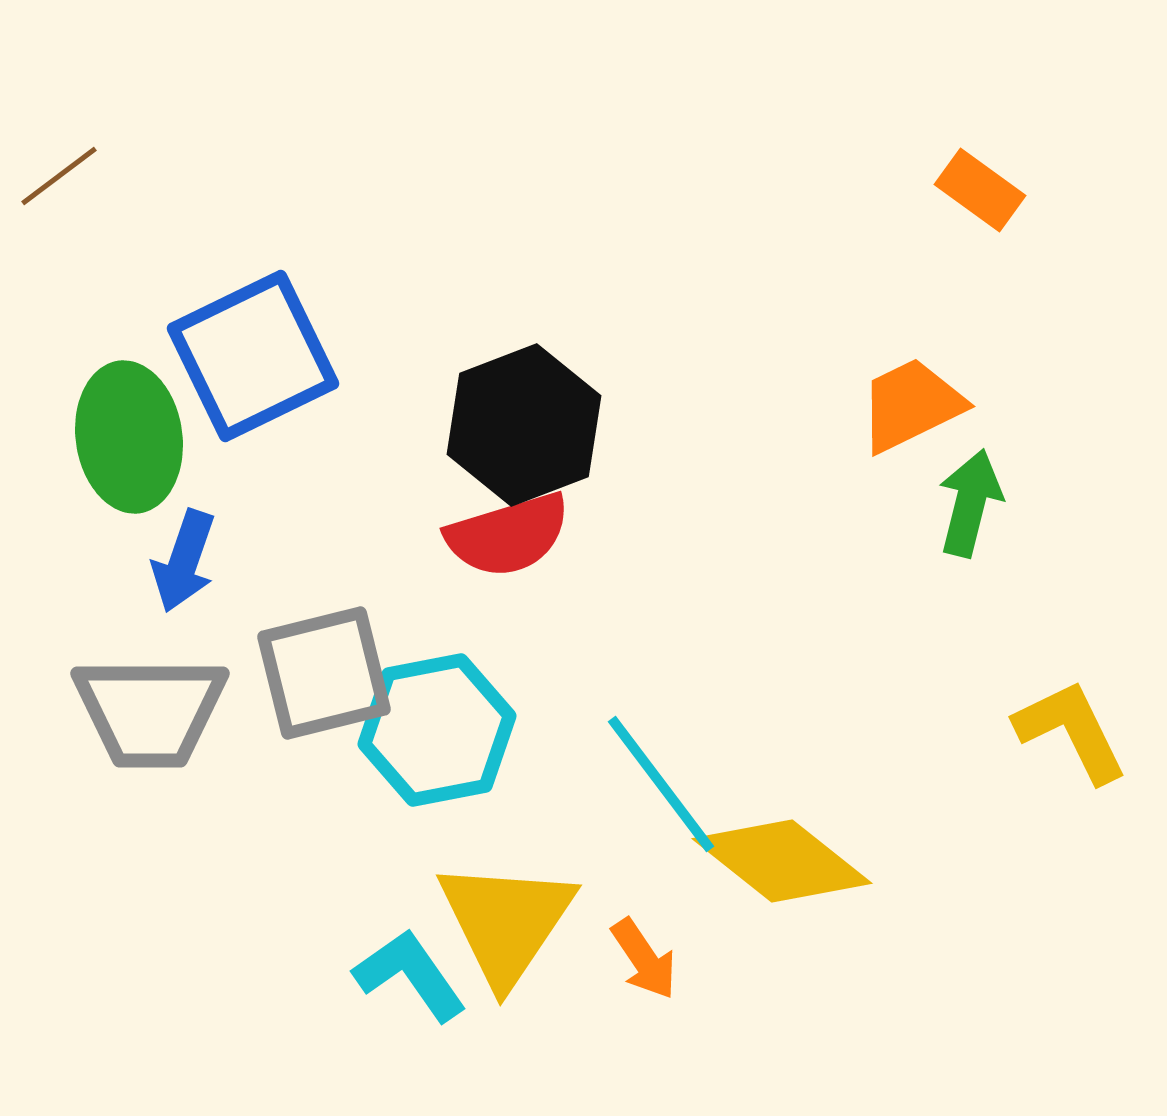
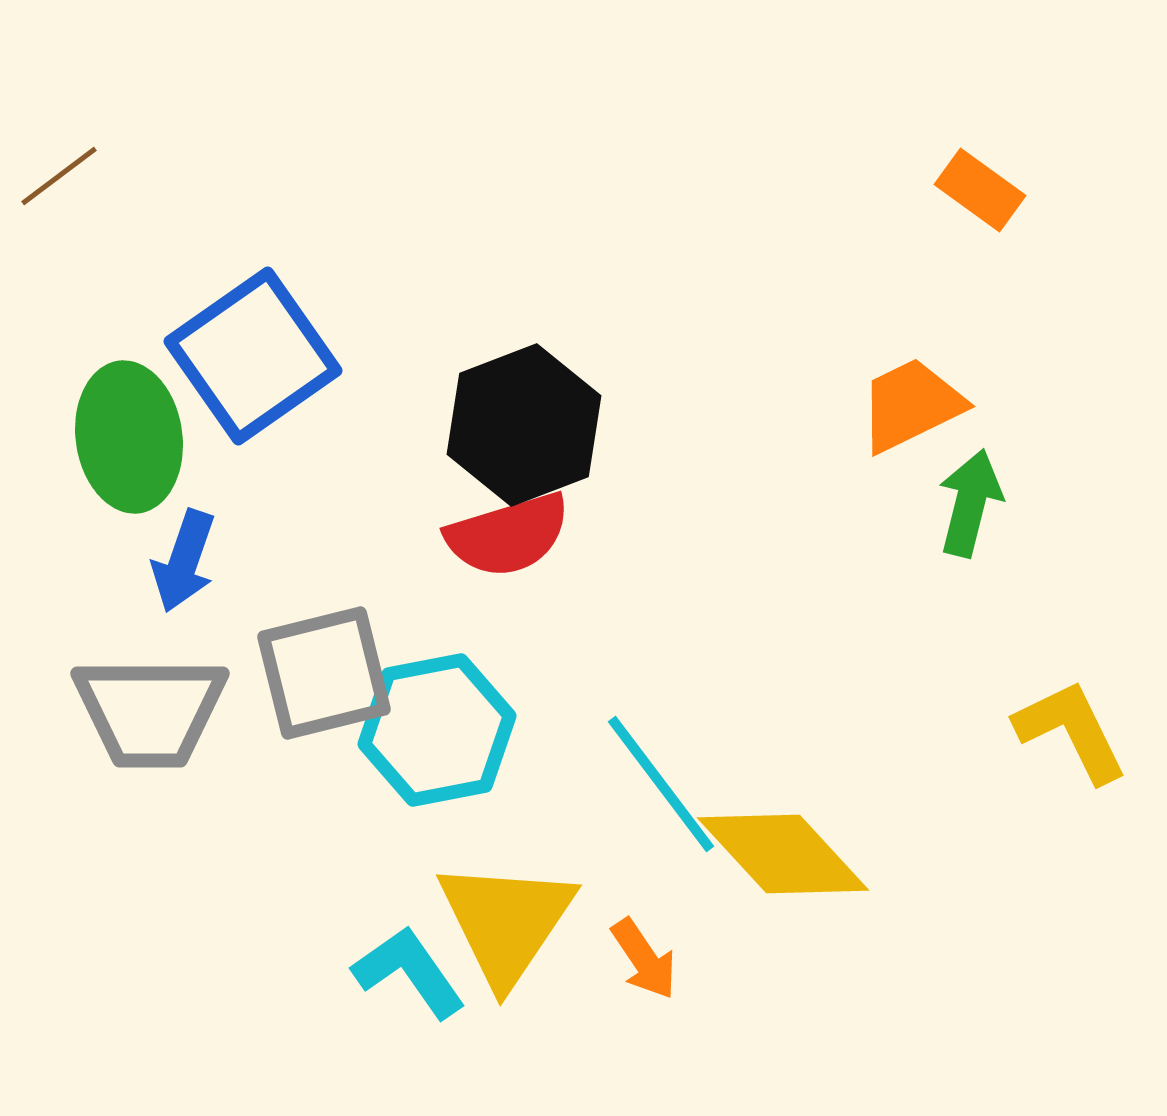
blue square: rotated 9 degrees counterclockwise
yellow diamond: moved 1 px right, 7 px up; rotated 9 degrees clockwise
cyan L-shape: moved 1 px left, 3 px up
